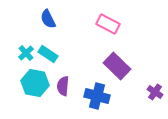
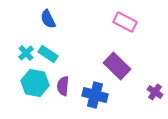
pink rectangle: moved 17 px right, 2 px up
blue cross: moved 2 px left, 1 px up
